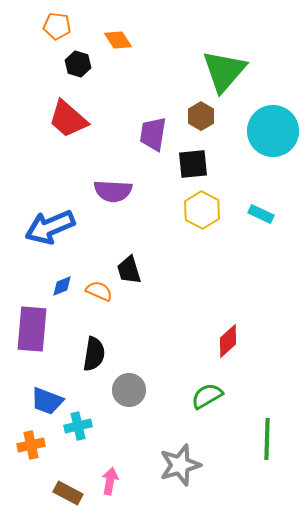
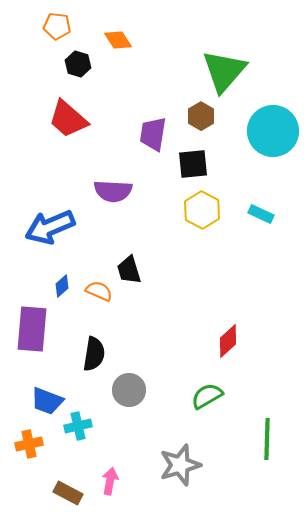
blue diamond: rotated 20 degrees counterclockwise
orange cross: moved 2 px left, 1 px up
